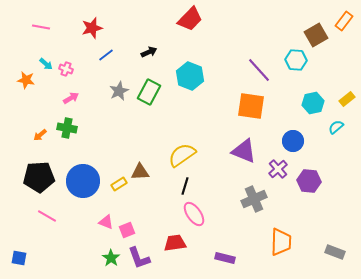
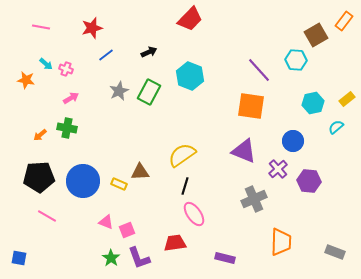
yellow rectangle at (119, 184): rotated 56 degrees clockwise
